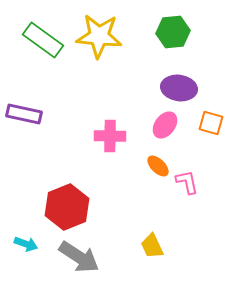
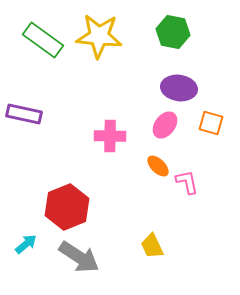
green hexagon: rotated 16 degrees clockwise
cyan arrow: rotated 60 degrees counterclockwise
